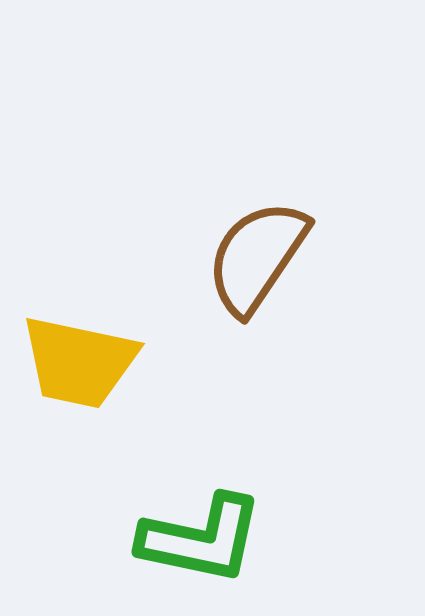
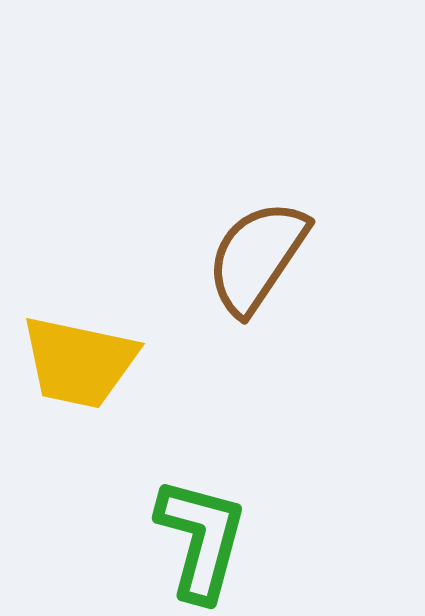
green L-shape: rotated 87 degrees counterclockwise
